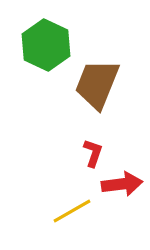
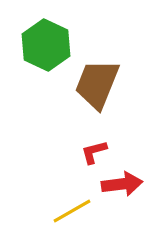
red L-shape: moved 1 px right, 1 px up; rotated 124 degrees counterclockwise
